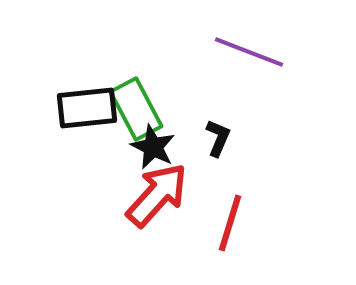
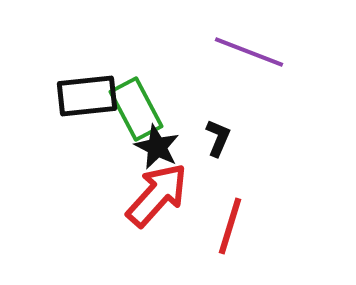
black rectangle: moved 12 px up
black star: moved 4 px right
red line: moved 3 px down
